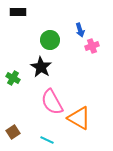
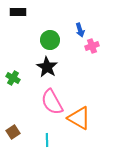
black star: moved 6 px right
cyan line: rotated 64 degrees clockwise
